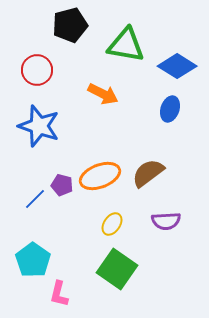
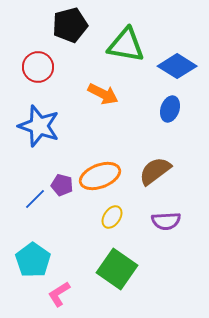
red circle: moved 1 px right, 3 px up
brown semicircle: moved 7 px right, 2 px up
yellow ellipse: moved 7 px up
pink L-shape: rotated 44 degrees clockwise
